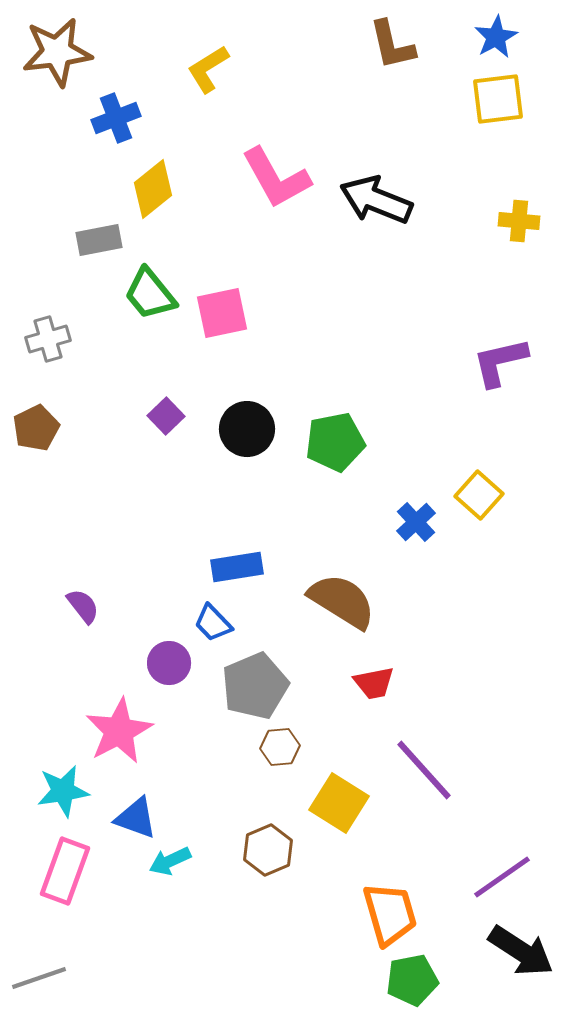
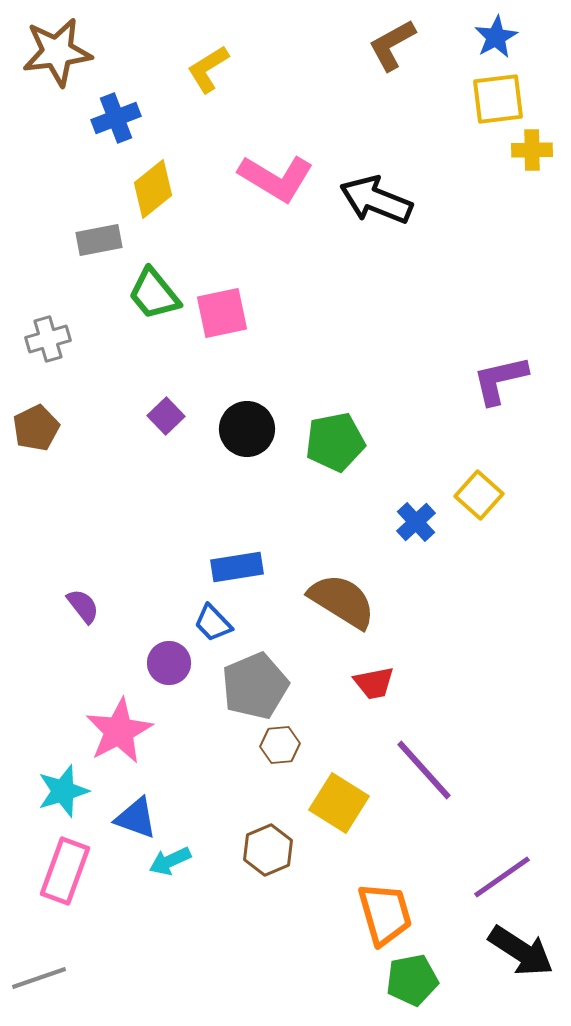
brown L-shape at (392, 45): rotated 74 degrees clockwise
pink L-shape at (276, 178): rotated 30 degrees counterclockwise
yellow cross at (519, 221): moved 13 px right, 71 px up; rotated 6 degrees counterclockwise
green trapezoid at (150, 294): moved 4 px right
purple L-shape at (500, 362): moved 18 px down
brown hexagon at (280, 747): moved 2 px up
cyan star at (63, 791): rotated 8 degrees counterclockwise
orange trapezoid at (390, 914): moved 5 px left
